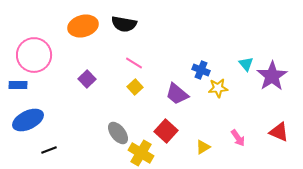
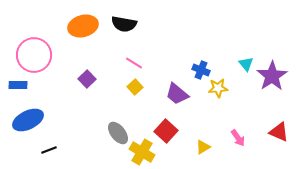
yellow cross: moved 1 px right, 1 px up
